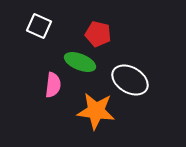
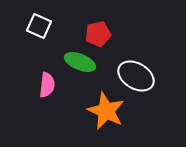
red pentagon: rotated 25 degrees counterclockwise
white ellipse: moved 6 px right, 4 px up
pink semicircle: moved 6 px left
orange star: moved 10 px right; rotated 18 degrees clockwise
